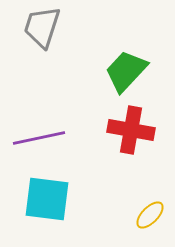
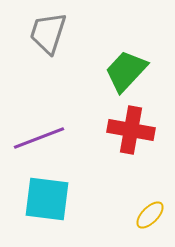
gray trapezoid: moved 6 px right, 6 px down
purple line: rotated 9 degrees counterclockwise
